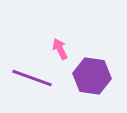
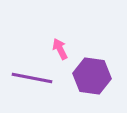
purple line: rotated 9 degrees counterclockwise
